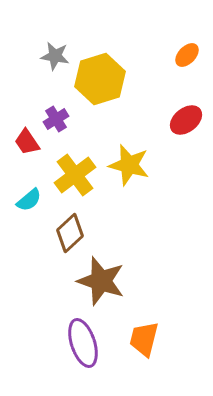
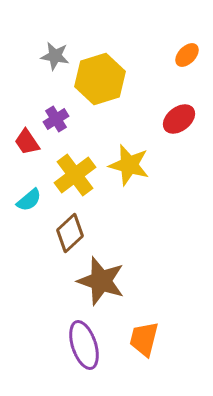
red ellipse: moved 7 px left, 1 px up
purple ellipse: moved 1 px right, 2 px down
